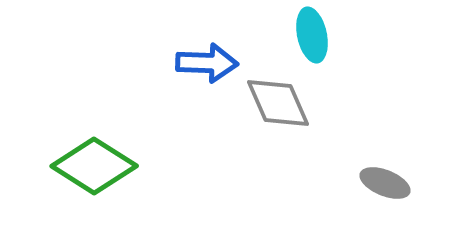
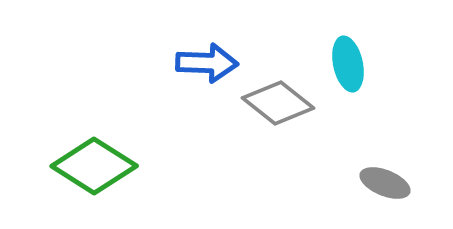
cyan ellipse: moved 36 px right, 29 px down
gray diamond: rotated 28 degrees counterclockwise
